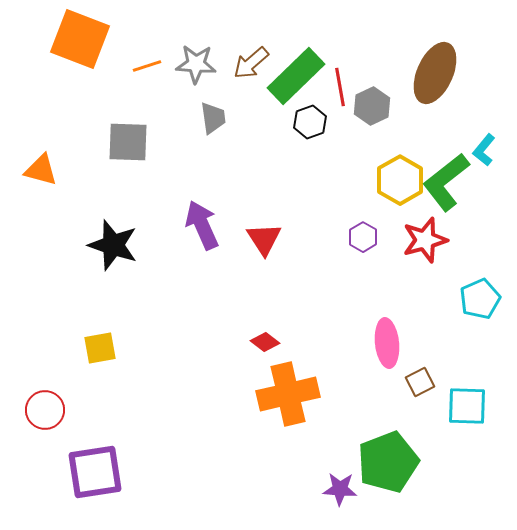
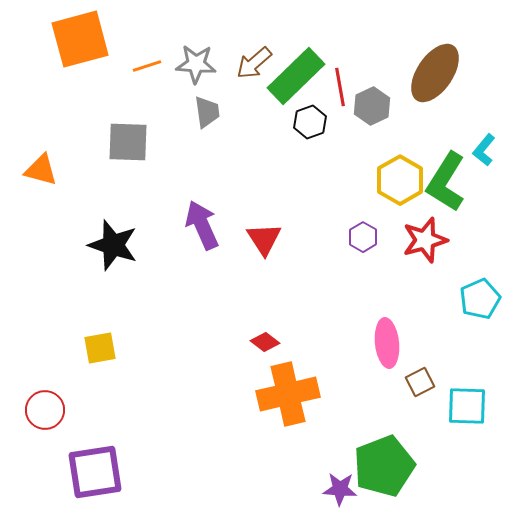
orange square: rotated 36 degrees counterclockwise
brown arrow: moved 3 px right
brown ellipse: rotated 10 degrees clockwise
gray trapezoid: moved 6 px left, 6 px up
green L-shape: rotated 20 degrees counterclockwise
green pentagon: moved 4 px left, 4 px down
